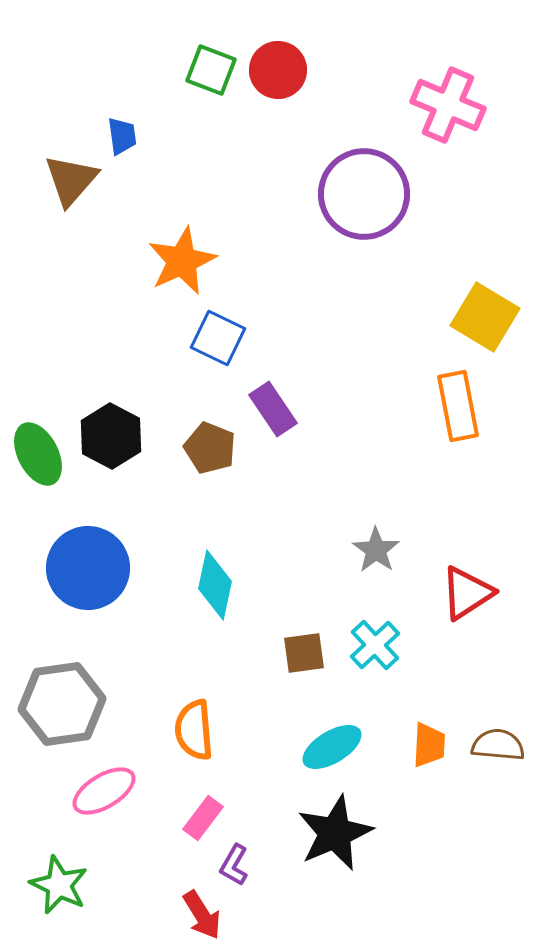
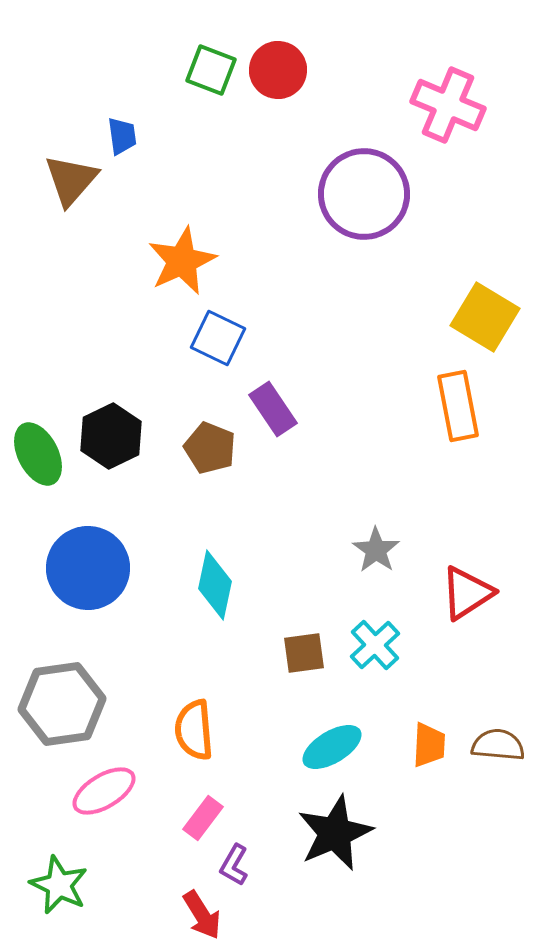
black hexagon: rotated 6 degrees clockwise
